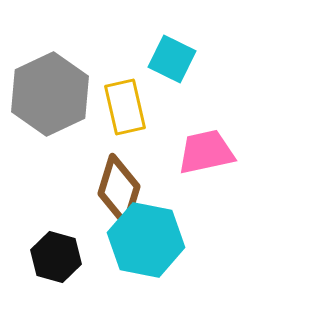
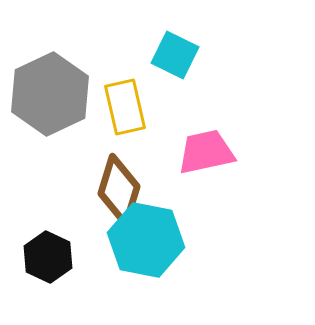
cyan square: moved 3 px right, 4 px up
black hexagon: moved 8 px left; rotated 9 degrees clockwise
